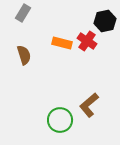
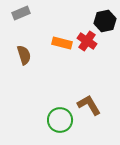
gray rectangle: moved 2 px left; rotated 36 degrees clockwise
brown L-shape: rotated 100 degrees clockwise
